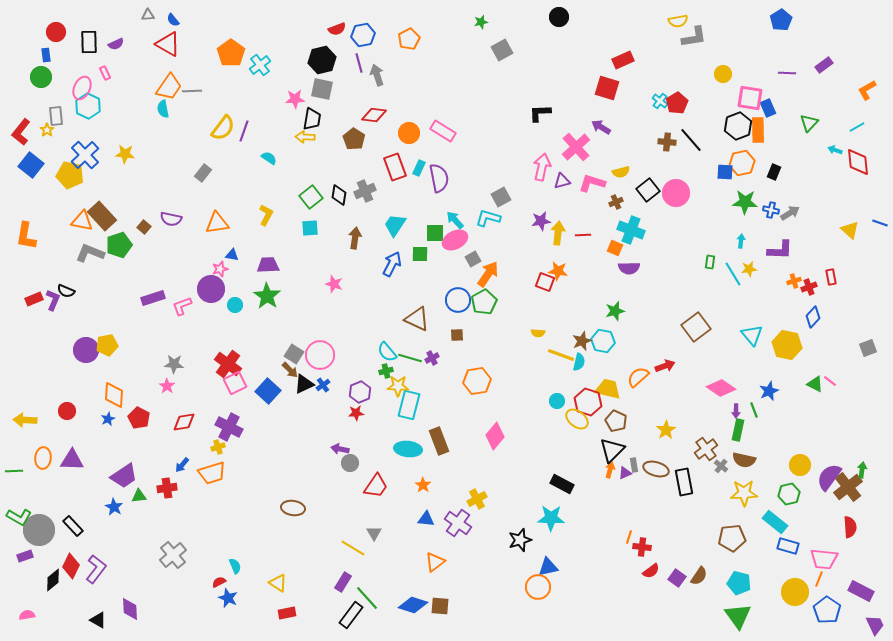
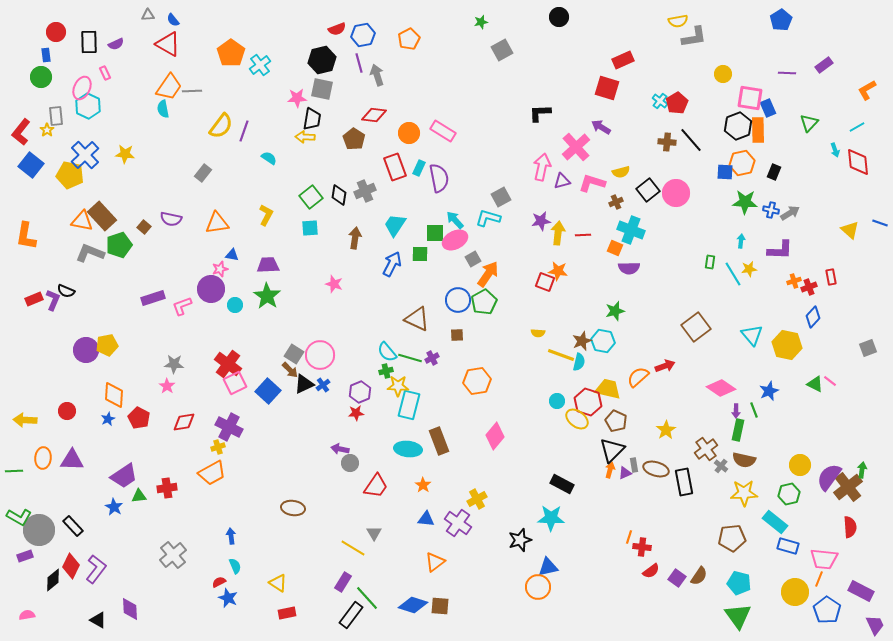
pink star at (295, 99): moved 2 px right, 1 px up
yellow semicircle at (223, 128): moved 2 px left, 2 px up
cyan arrow at (835, 150): rotated 128 degrees counterclockwise
blue arrow at (182, 465): moved 49 px right, 71 px down; rotated 133 degrees clockwise
orange trapezoid at (212, 473): rotated 12 degrees counterclockwise
